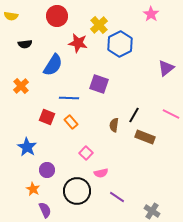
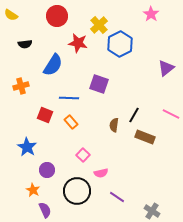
yellow semicircle: moved 1 px up; rotated 24 degrees clockwise
orange cross: rotated 28 degrees clockwise
red square: moved 2 px left, 2 px up
pink square: moved 3 px left, 2 px down
orange star: moved 1 px down
